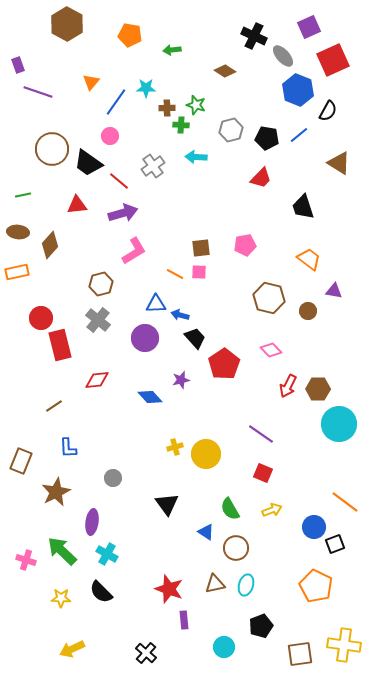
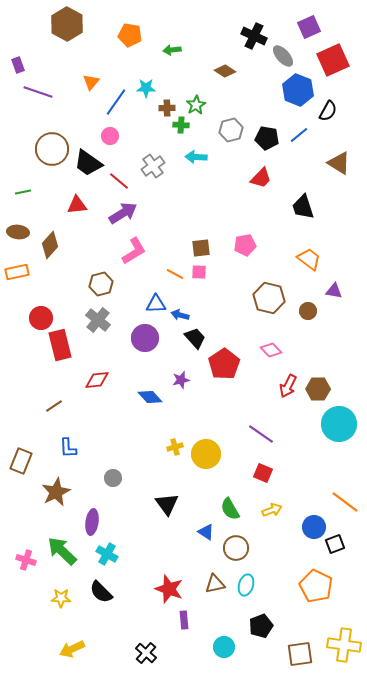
green star at (196, 105): rotated 24 degrees clockwise
green line at (23, 195): moved 3 px up
purple arrow at (123, 213): rotated 16 degrees counterclockwise
